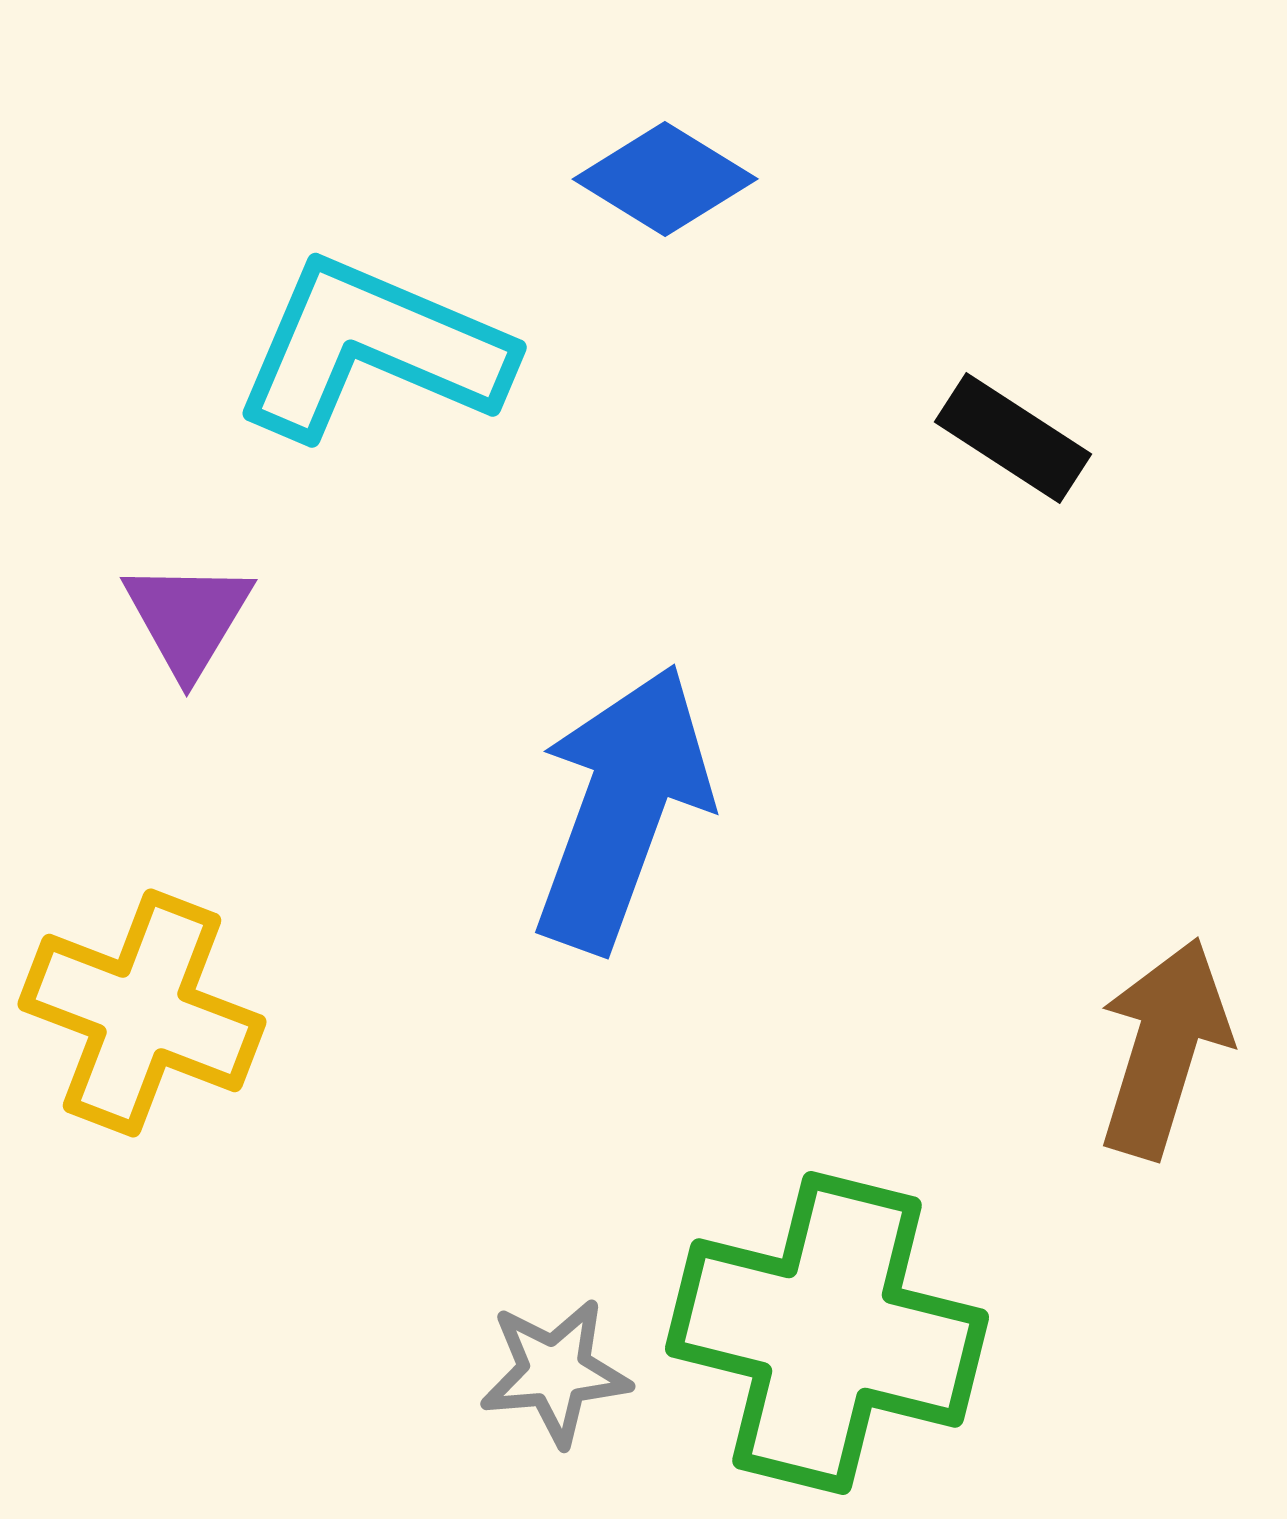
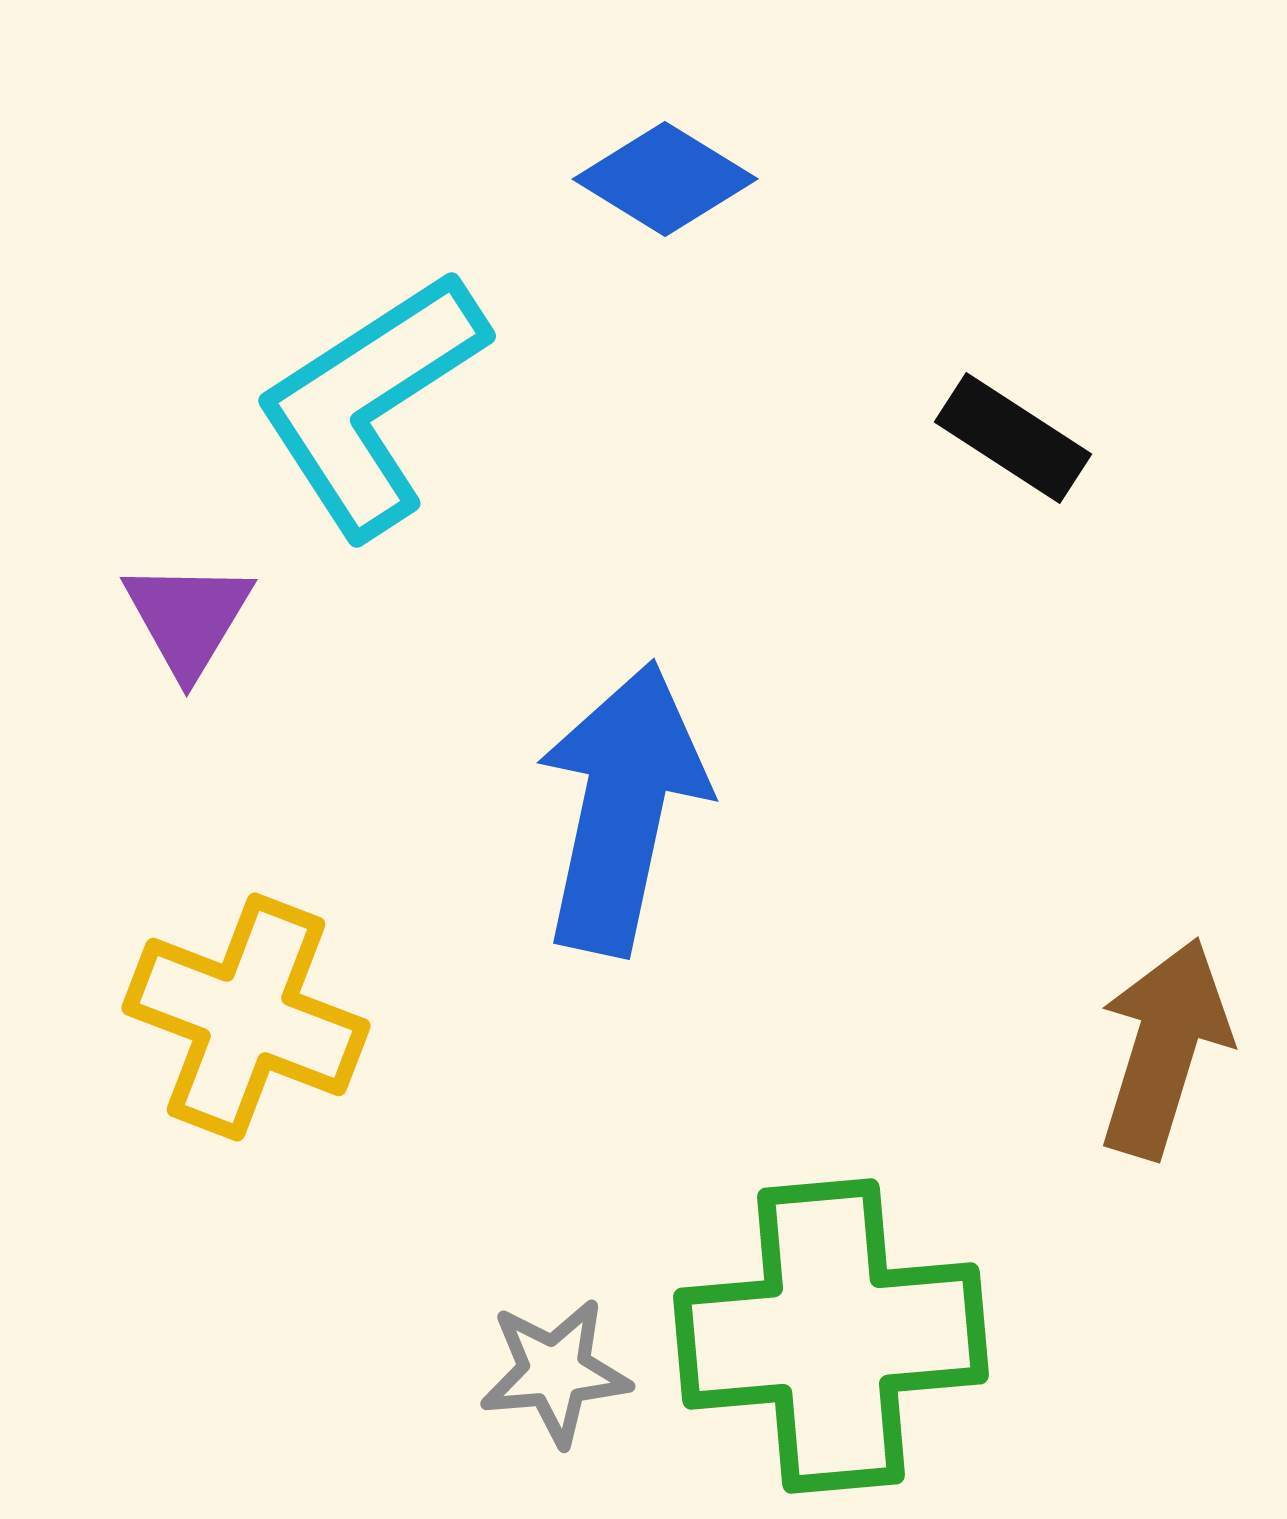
cyan L-shape: moved 1 px left, 54 px down; rotated 56 degrees counterclockwise
blue arrow: rotated 8 degrees counterclockwise
yellow cross: moved 104 px right, 4 px down
green cross: moved 4 px right, 3 px down; rotated 19 degrees counterclockwise
